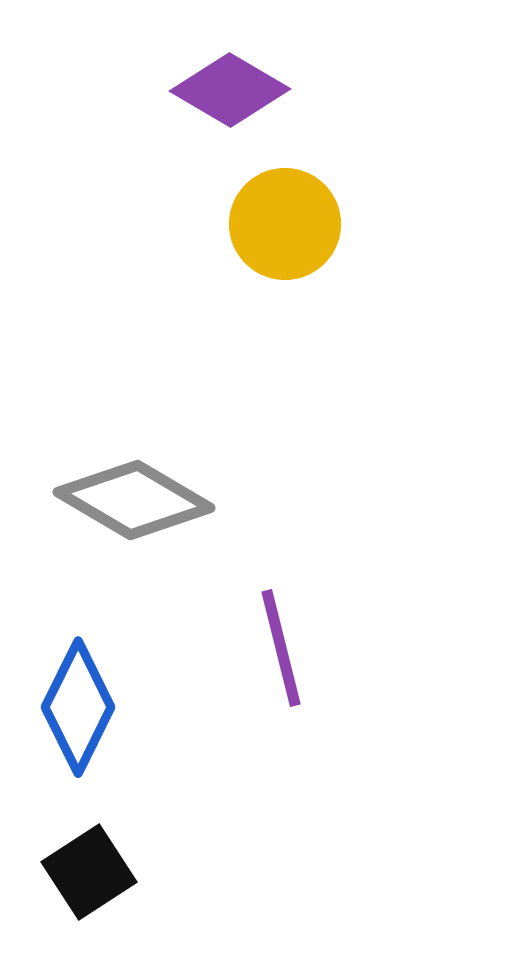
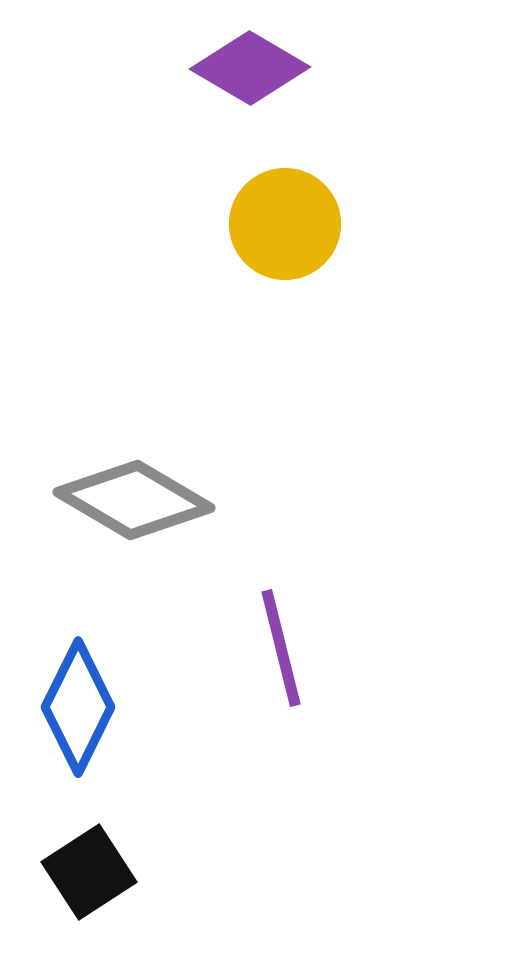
purple diamond: moved 20 px right, 22 px up
